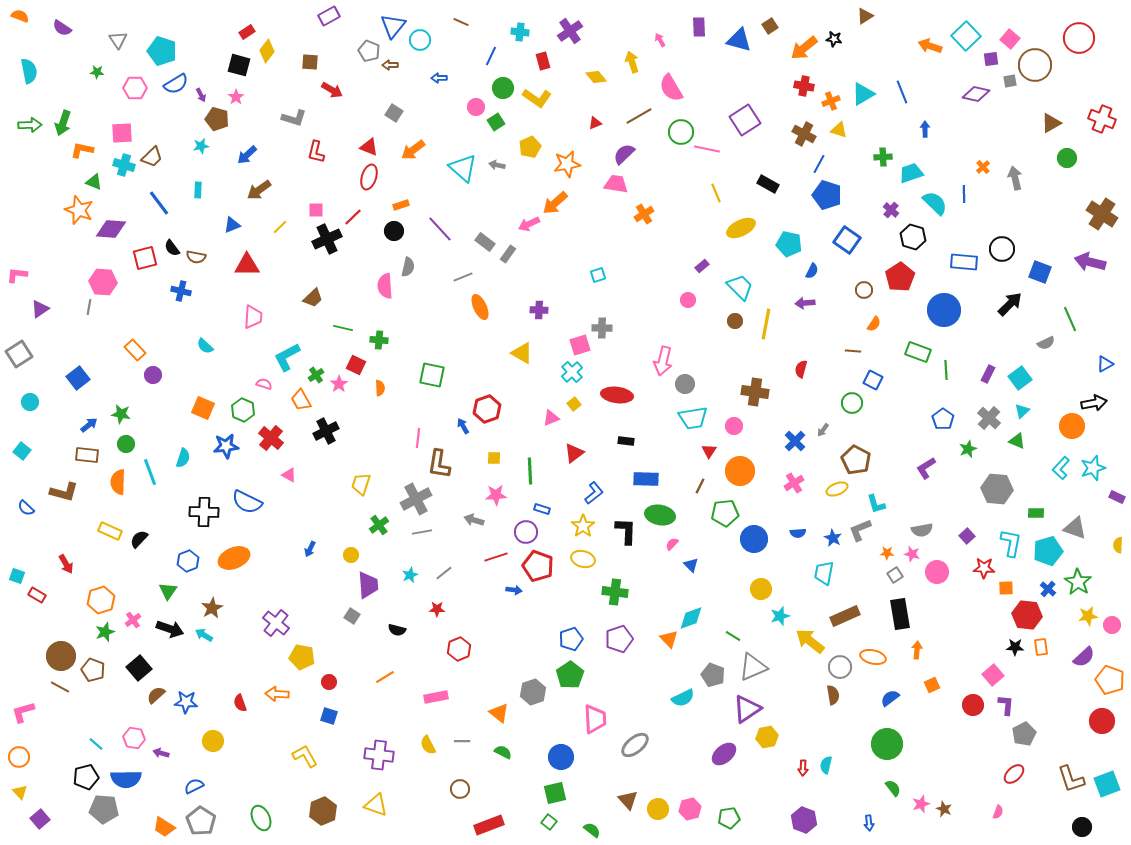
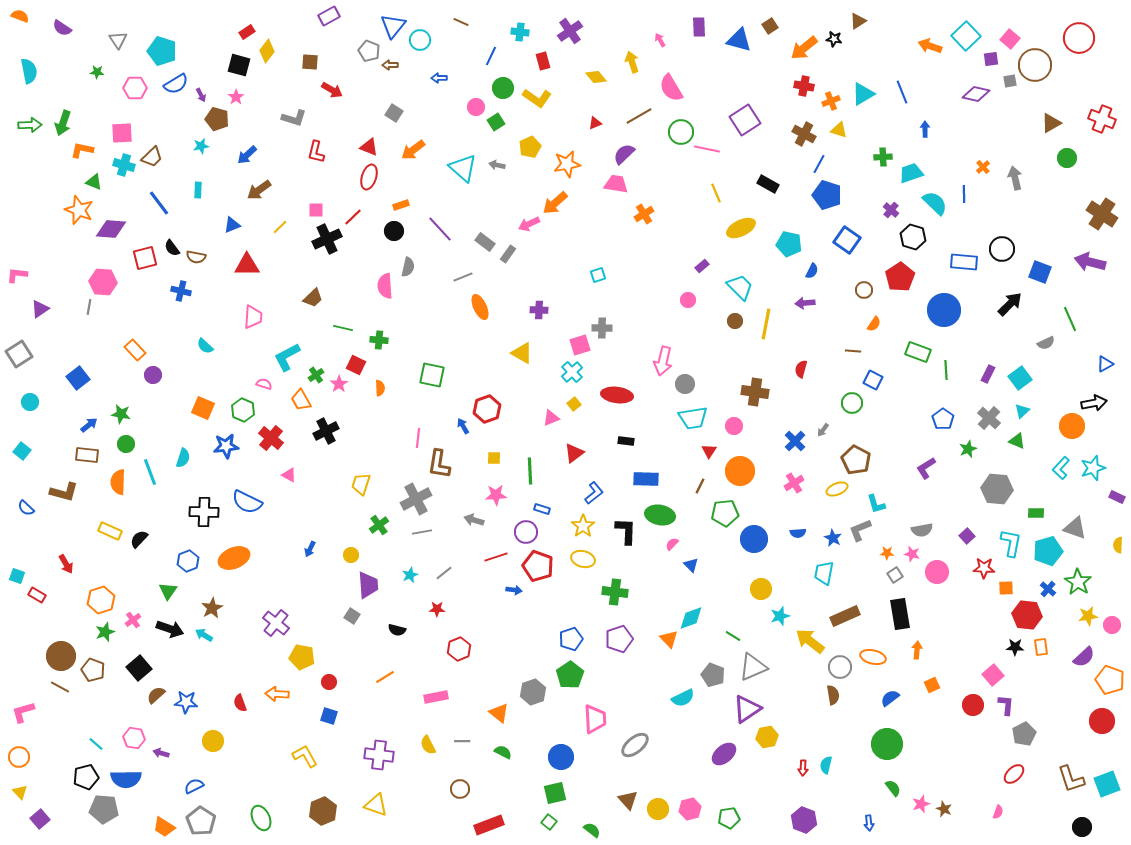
brown triangle at (865, 16): moved 7 px left, 5 px down
